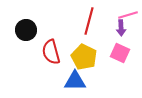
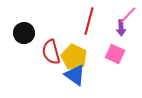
pink line: rotated 30 degrees counterclockwise
black circle: moved 2 px left, 3 px down
pink square: moved 5 px left, 1 px down
yellow pentagon: moved 10 px left
blue triangle: moved 6 px up; rotated 35 degrees clockwise
